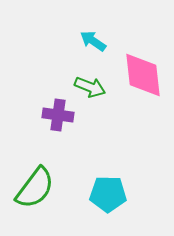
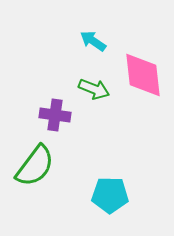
green arrow: moved 4 px right, 2 px down
purple cross: moved 3 px left
green semicircle: moved 22 px up
cyan pentagon: moved 2 px right, 1 px down
